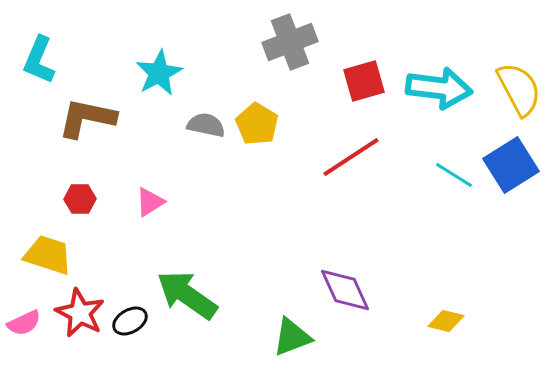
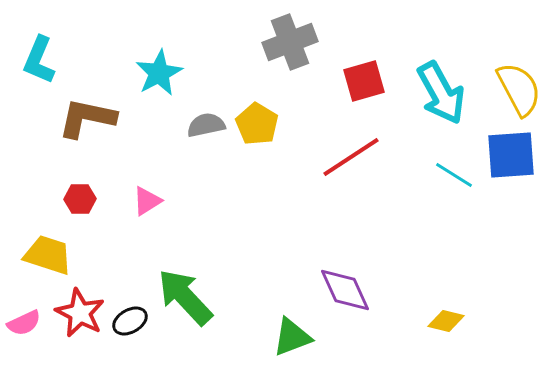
cyan arrow: moved 2 px right, 5 px down; rotated 54 degrees clockwise
gray semicircle: rotated 24 degrees counterclockwise
blue square: moved 10 px up; rotated 28 degrees clockwise
pink triangle: moved 3 px left, 1 px up
green arrow: moved 2 px left, 2 px down; rotated 12 degrees clockwise
